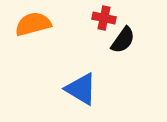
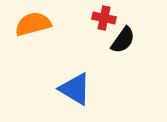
blue triangle: moved 6 px left
